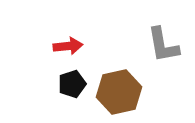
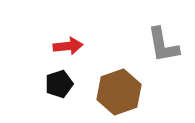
black pentagon: moved 13 px left
brown hexagon: rotated 6 degrees counterclockwise
